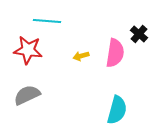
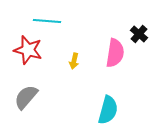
red star: rotated 8 degrees clockwise
yellow arrow: moved 7 px left, 5 px down; rotated 63 degrees counterclockwise
gray semicircle: moved 1 px left, 2 px down; rotated 24 degrees counterclockwise
cyan semicircle: moved 9 px left
